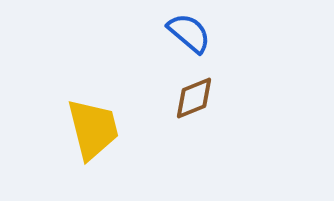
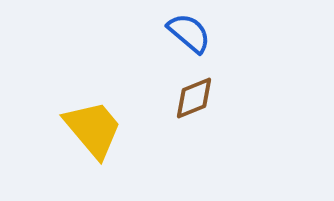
yellow trapezoid: rotated 26 degrees counterclockwise
